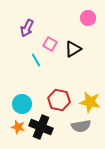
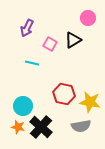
black triangle: moved 9 px up
cyan line: moved 4 px left, 3 px down; rotated 48 degrees counterclockwise
red hexagon: moved 5 px right, 6 px up
cyan circle: moved 1 px right, 2 px down
black cross: rotated 20 degrees clockwise
